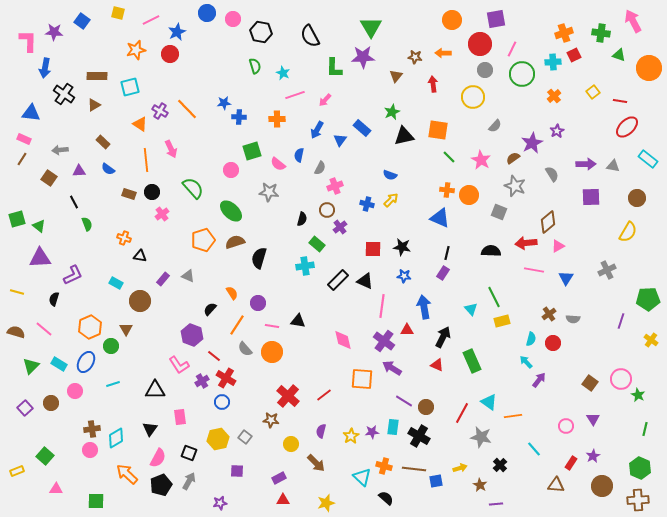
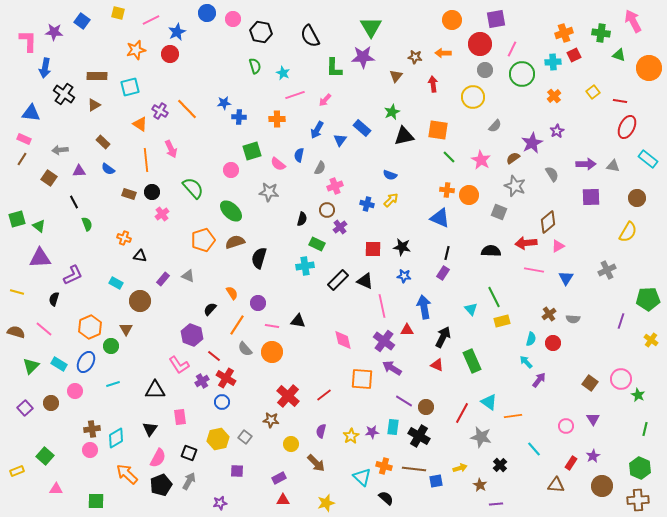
red ellipse at (627, 127): rotated 20 degrees counterclockwise
green rectangle at (317, 244): rotated 14 degrees counterclockwise
pink line at (382, 306): rotated 20 degrees counterclockwise
